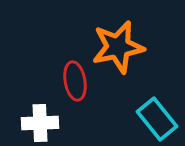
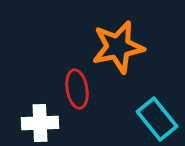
red ellipse: moved 2 px right, 8 px down
